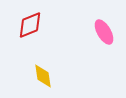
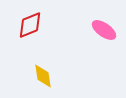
pink ellipse: moved 2 px up; rotated 25 degrees counterclockwise
